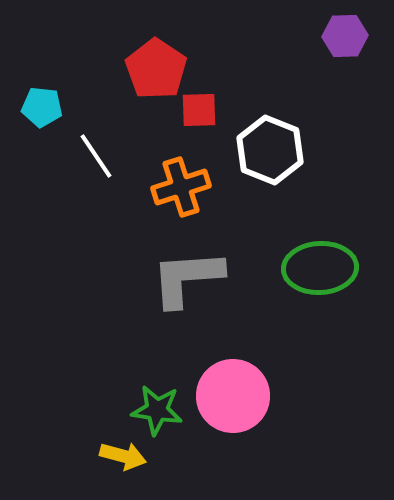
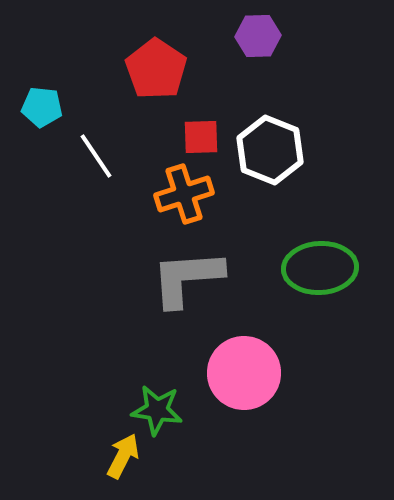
purple hexagon: moved 87 px left
red square: moved 2 px right, 27 px down
orange cross: moved 3 px right, 7 px down
pink circle: moved 11 px right, 23 px up
yellow arrow: rotated 78 degrees counterclockwise
